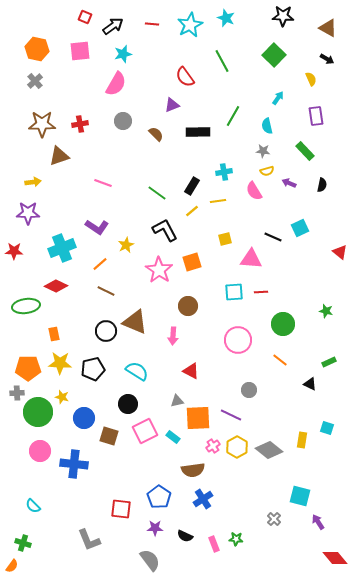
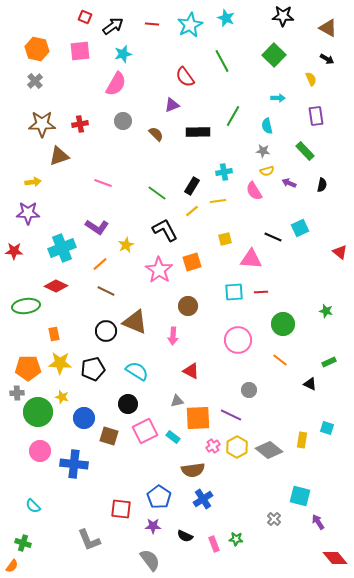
cyan arrow at (278, 98): rotated 56 degrees clockwise
purple star at (155, 528): moved 2 px left, 2 px up
